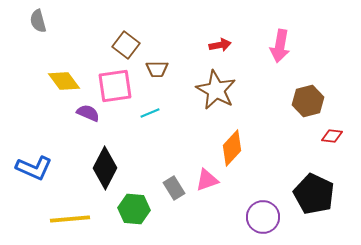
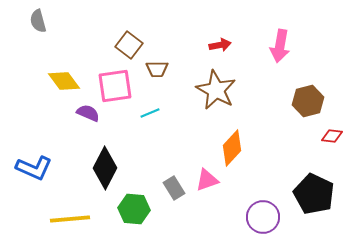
brown square: moved 3 px right
